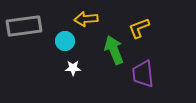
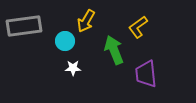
yellow arrow: moved 2 px down; rotated 55 degrees counterclockwise
yellow L-shape: moved 1 px left, 1 px up; rotated 15 degrees counterclockwise
purple trapezoid: moved 3 px right
